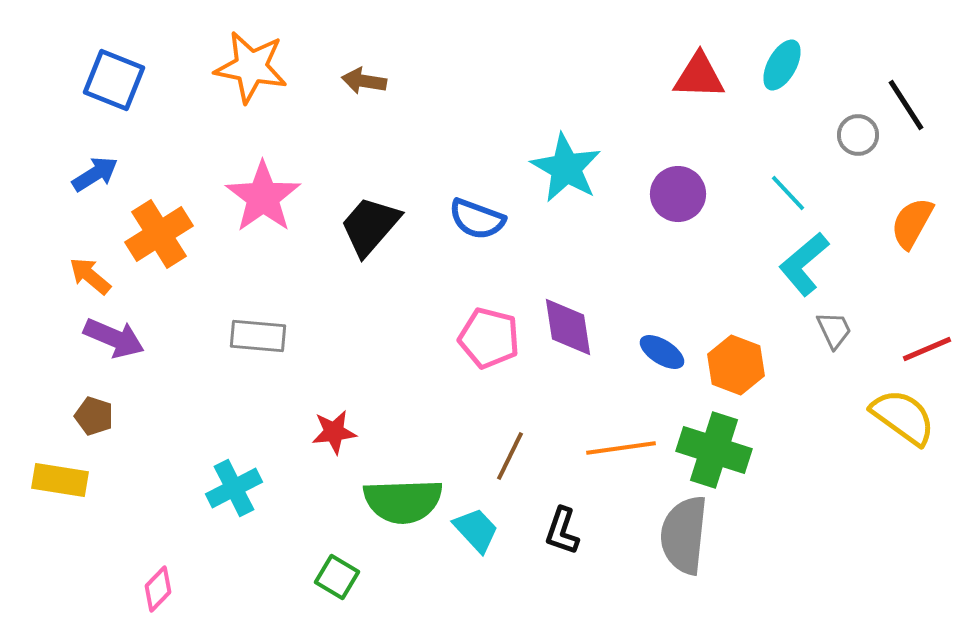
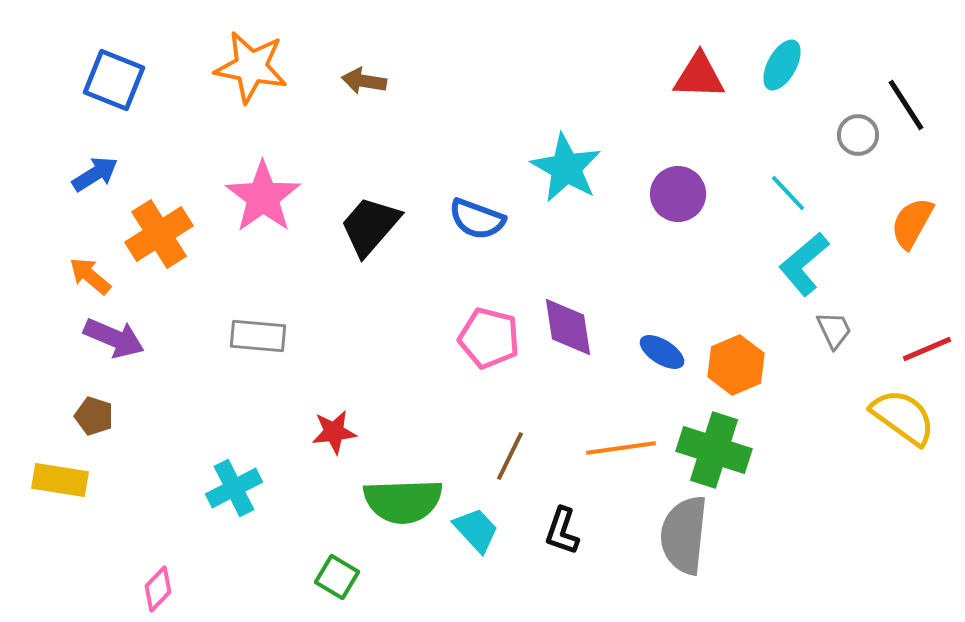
orange hexagon: rotated 16 degrees clockwise
